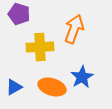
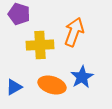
orange arrow: moved 3 px down
yellow cross: moved 2 px up
orange ellipse: moved 2 px up
